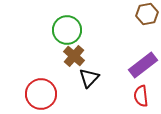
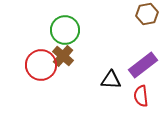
green circle: moved 2 px left
brown cross: moved 11 px left
black triangle: moved 22 px right, 2 px down; rotated 50 degrees clockwise
red circle: moved 29 px up
